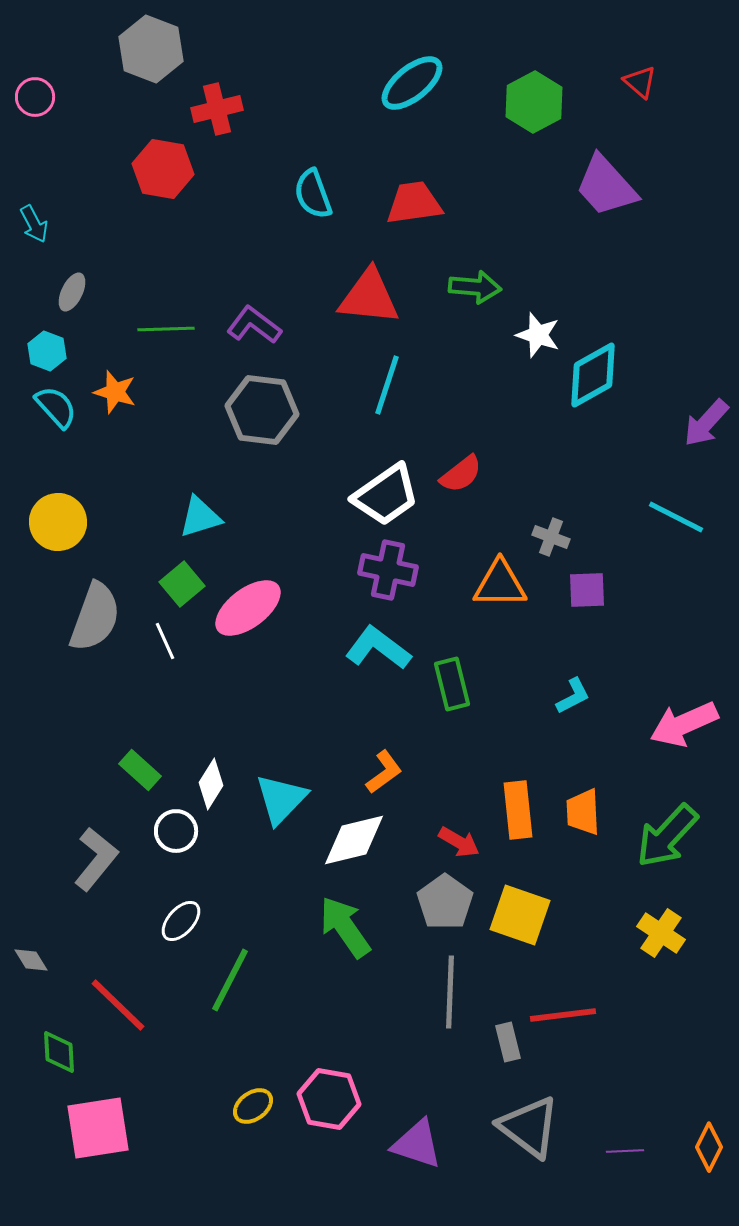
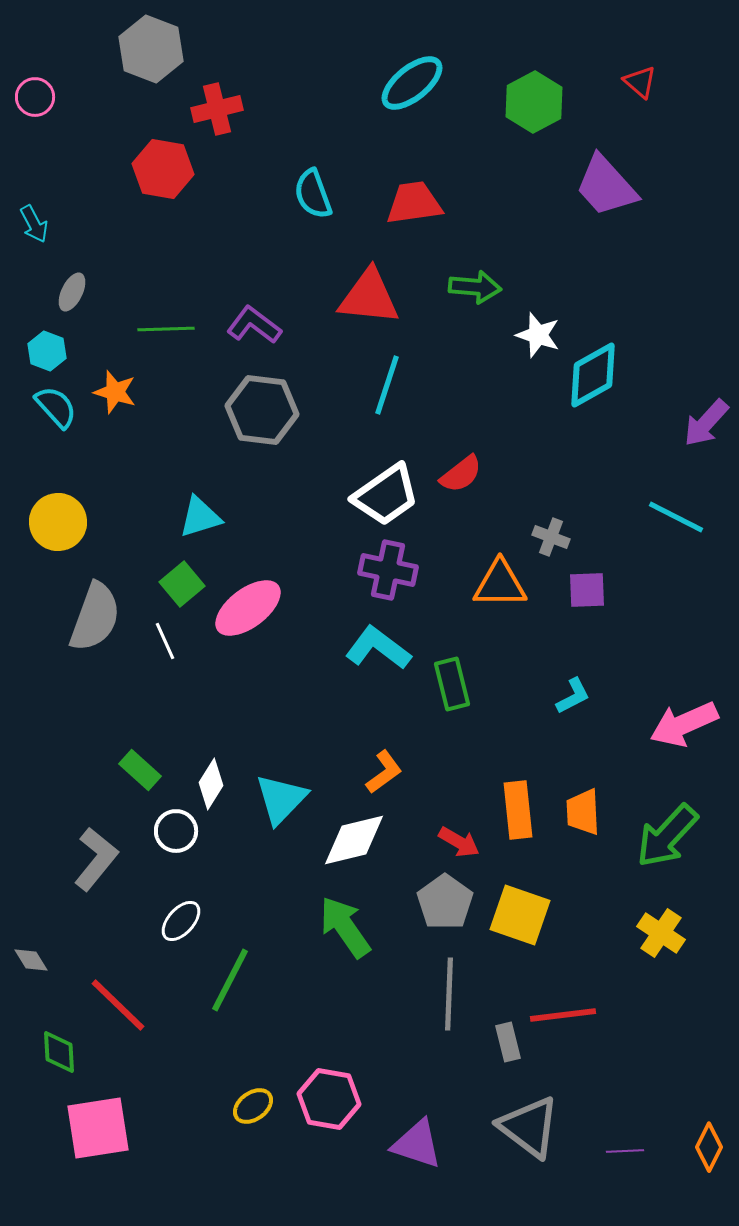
gray line at (450, 992): moved 1 px left, 2 px down
